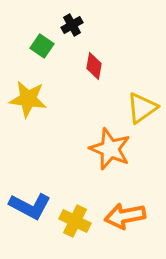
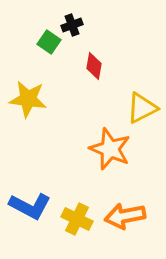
black cross: rotated 10 degrees clockwise
green square: moved 7 px right, 4 px up
yellow triangle: rotated 8 degrees clockwise
yellow cross: moved 2 px right, 2 px up
